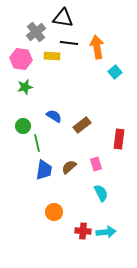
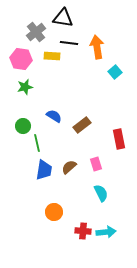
red rectangle: rotated 18 degrees counterclockwise
